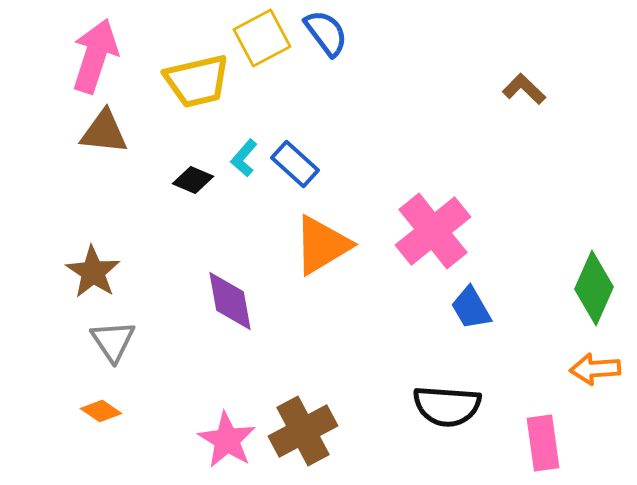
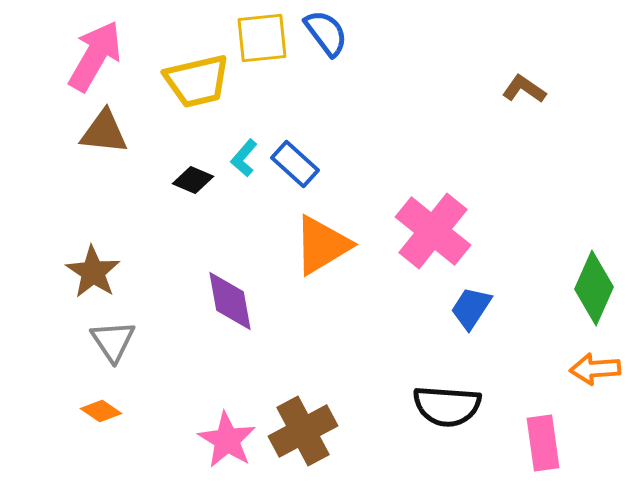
yellow square: rotated 22 degrees clockwise
pink arrow: rotated 12 degrees clockwise
brown L-shape: rotated 9 degrees counterclockwise
pink cross: rotated 12 degrees counterclockwise
blue trapezoid: rotated 63 degrees clockwise
